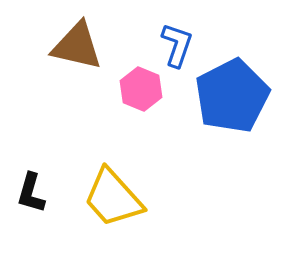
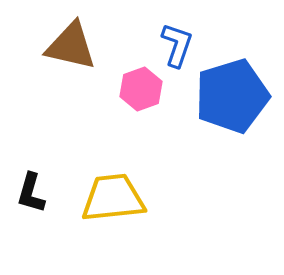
brown triangle: moved 6 px left
pink hexagon: rotated 18 degrees clockwise
blue pentagon: rotated 10 degrees clockwise
yellow trapezoid: rotated 126 degrees clockwise
